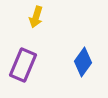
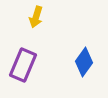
blue diamond: moved 1 px right
